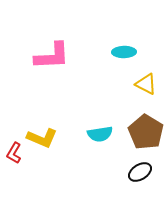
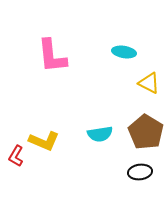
cyan ellipse: rotated 10 degrees clockwise
pink L-shape: rotated 87 degrees clockwise
yellow triangle: moved 3 px right, 1 px up
yellow L-shape: moved 2 px right, 3 px down
red L-shape: moved 2 px right, 3 px down
black ellipse: rotated 25 degrees clockwise
